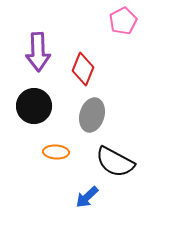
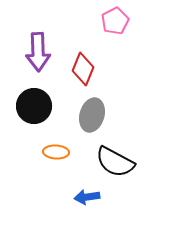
pink pentagon: moved 8 px left
blue arrow: rotated 35 degrees clockwise
